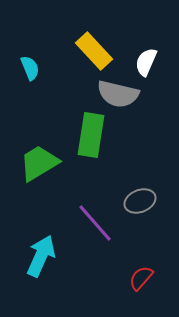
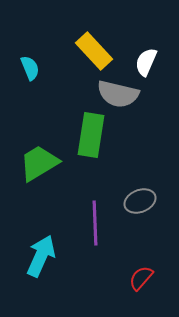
purple line: rotated 39 degrees clockwise
